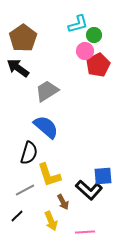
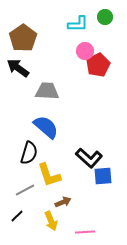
cyan L-shape: rotated 15 degrees clockwise
green circle: moved 11 px right, 18 px up
gray trapezoid: rotated 35 degrees clockwise
black L-shape: moved 32 px up
brown arrow: rotated 84 degrees counterclockwise
